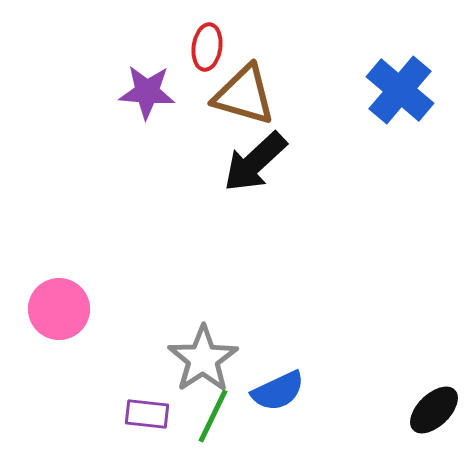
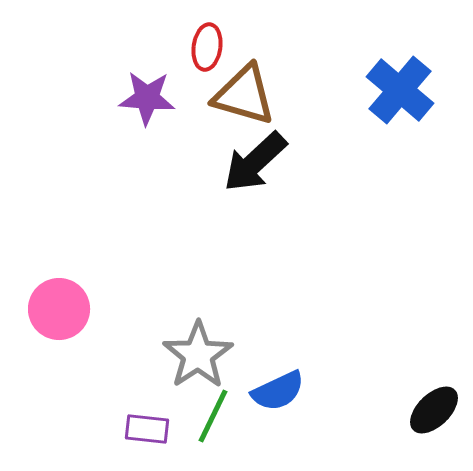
purple star: moved 6 px down
gray star: moved 5 px left, 4 px up
purple rectangle: moved 15 px down
